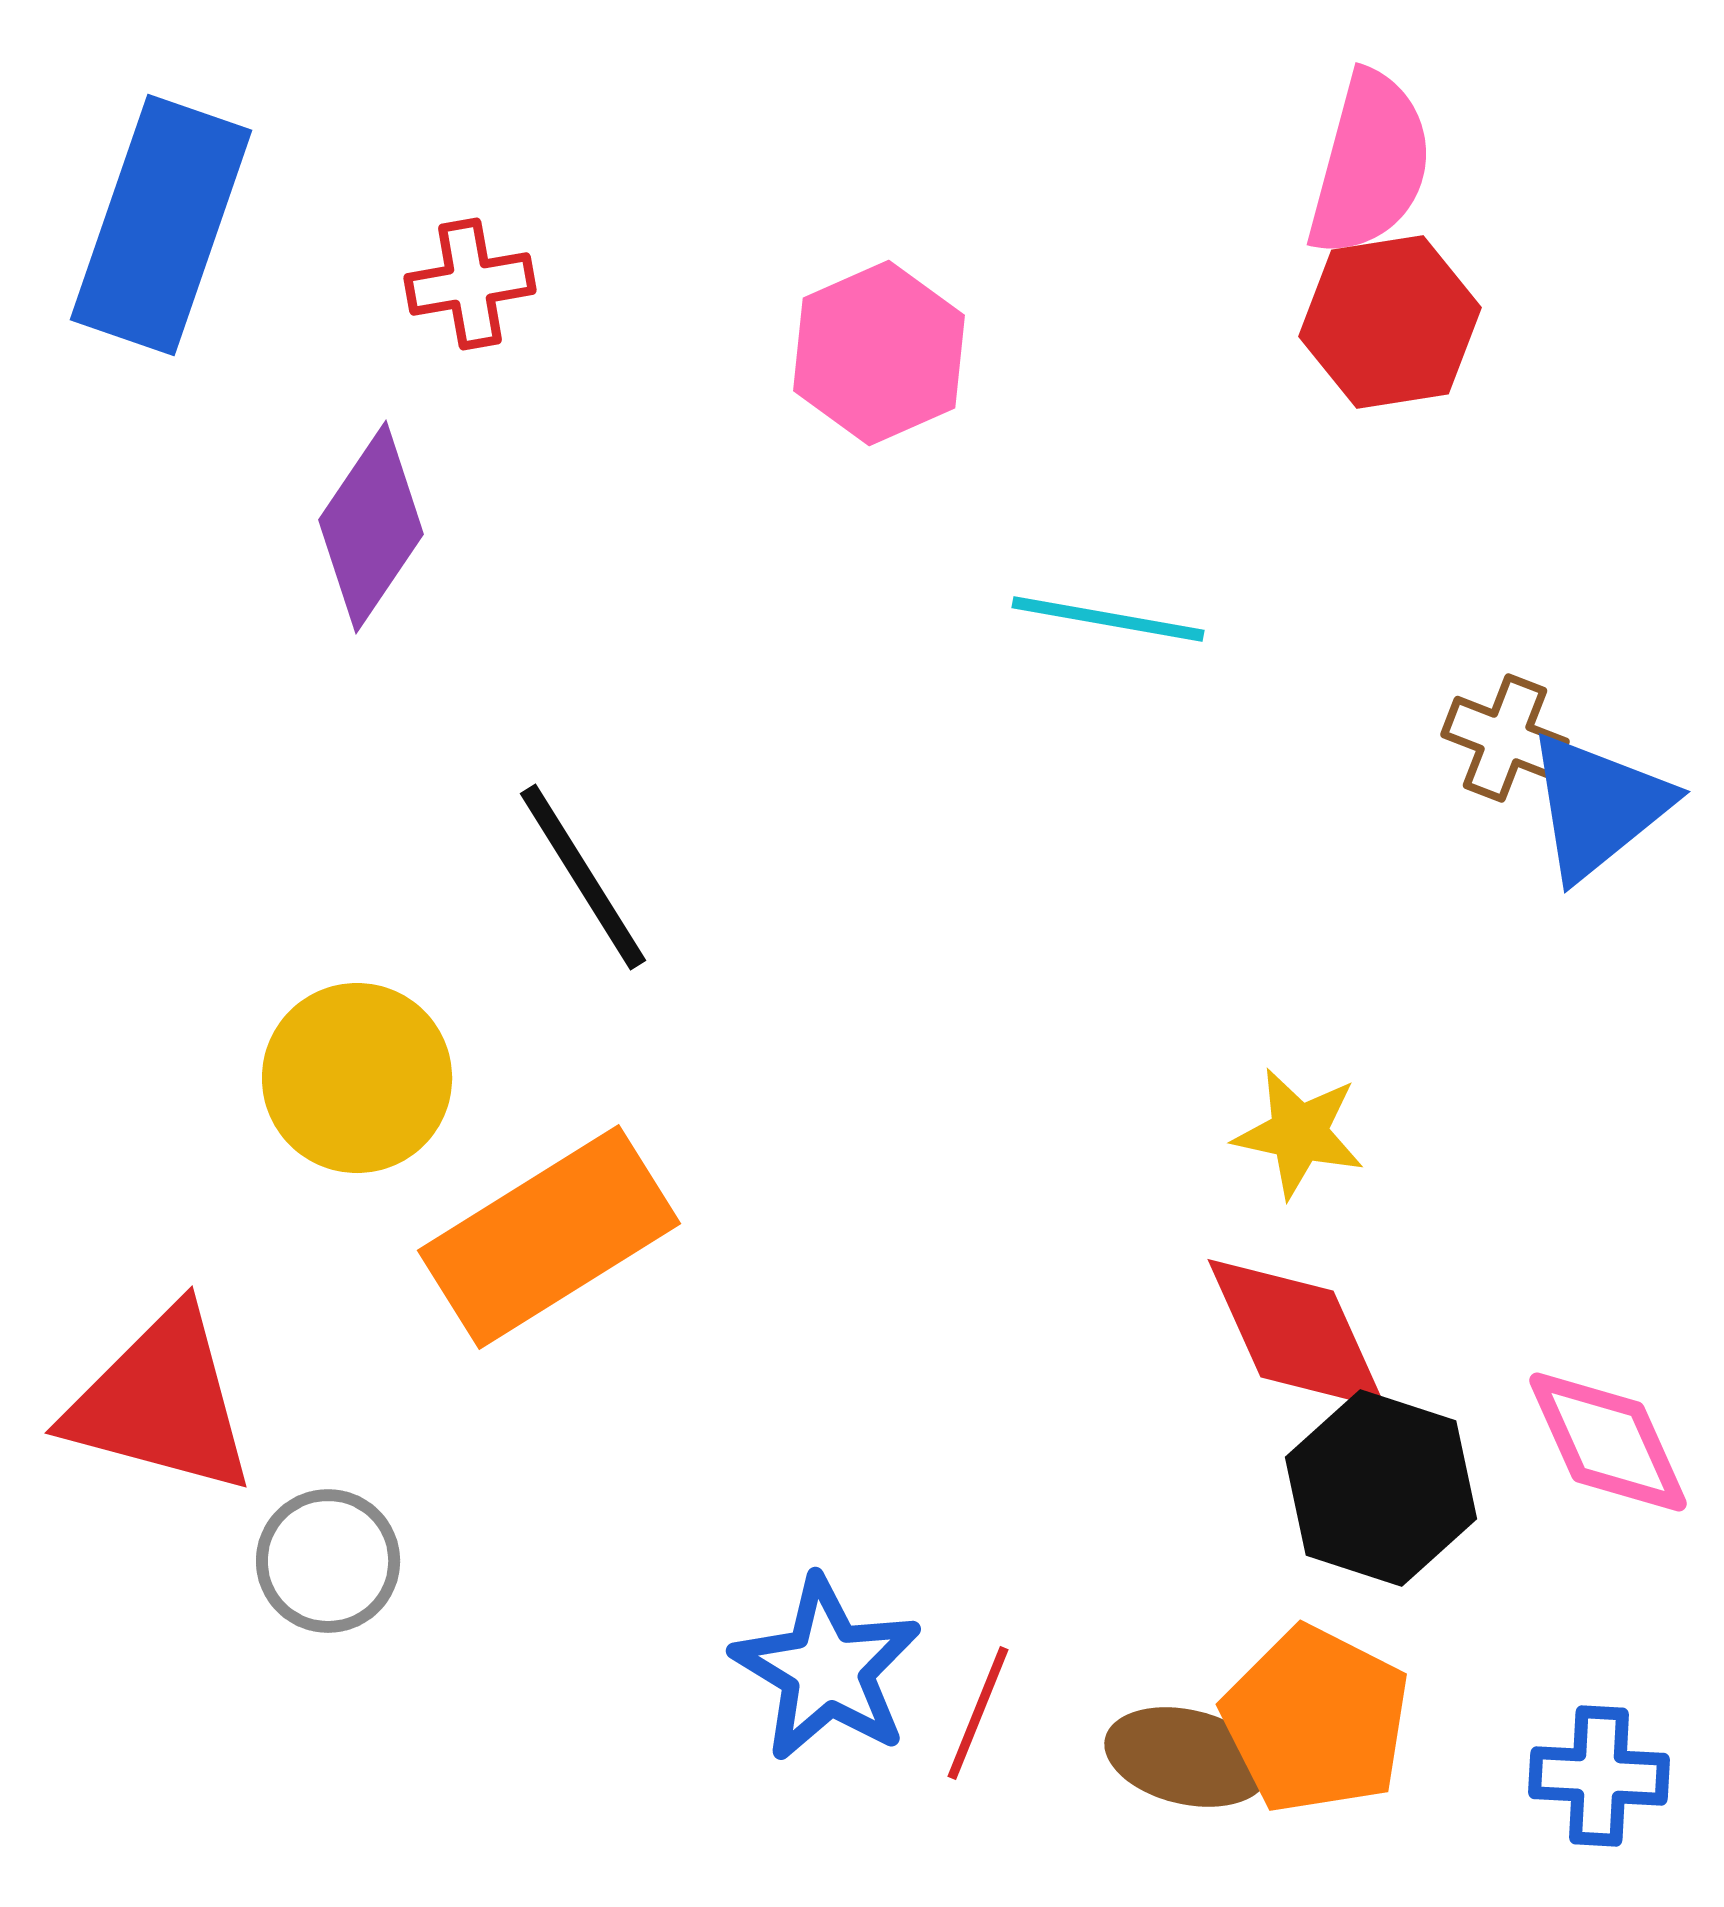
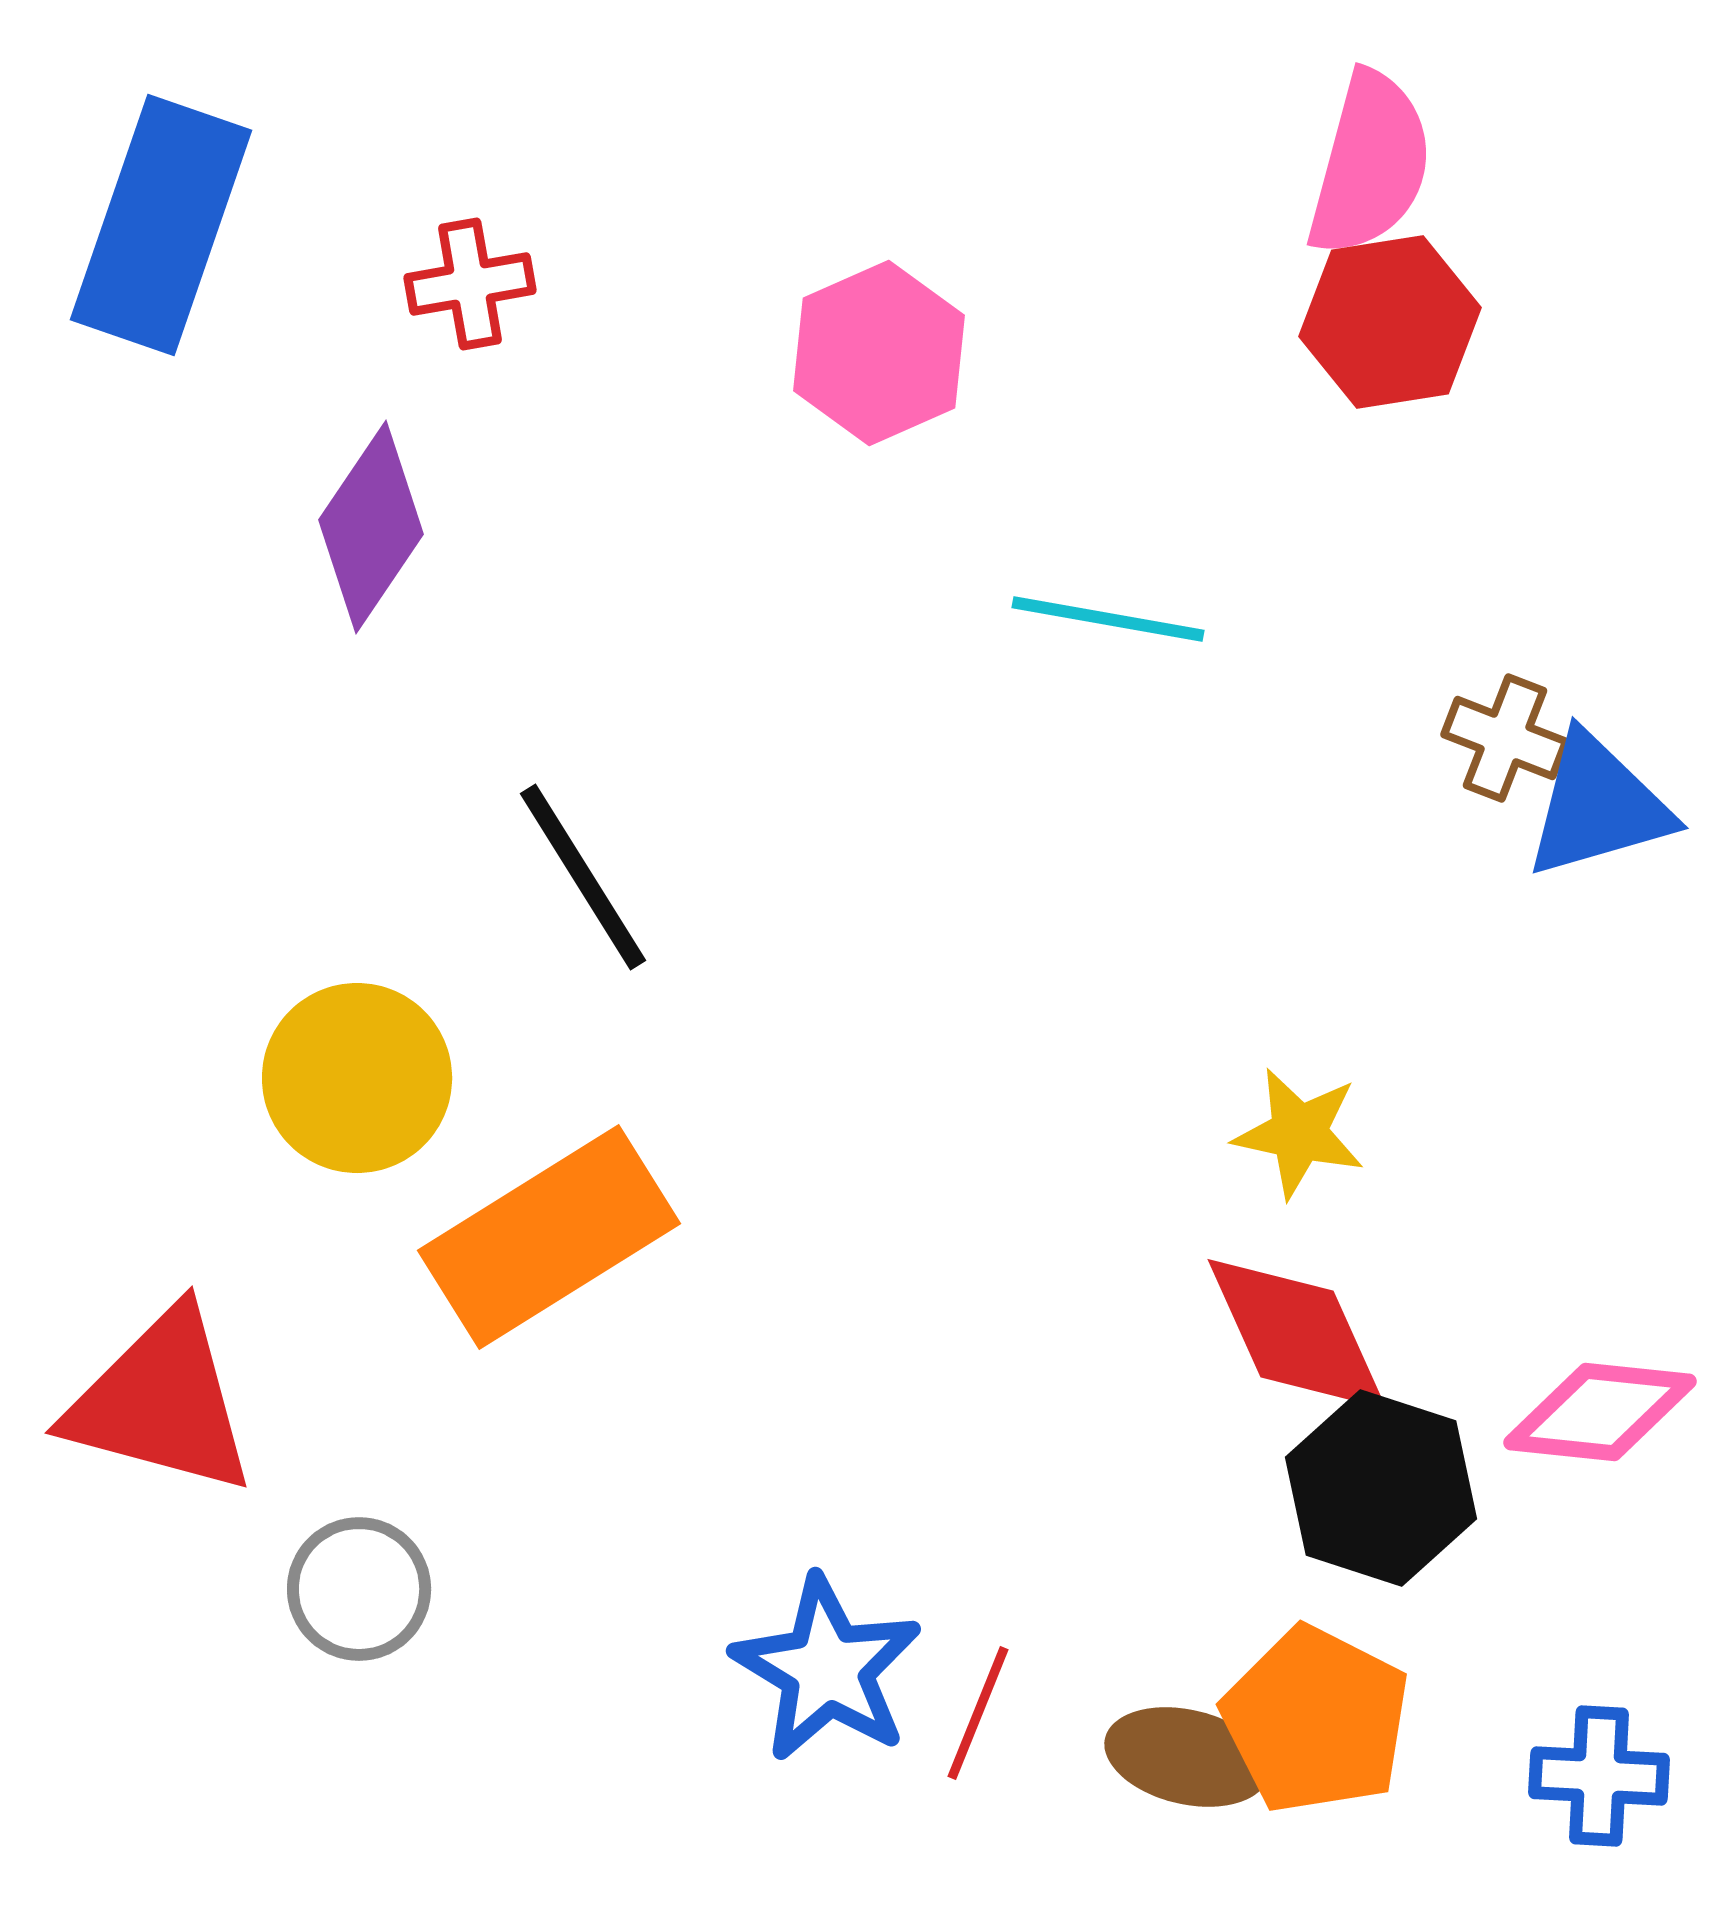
blue triangle: rotated 23 degrees clockwise
pink diamond: moved 8 px left, 30 px up; rotated 60 degrees counterclockwise
gray circle: moved 31 px right, 28 px down
